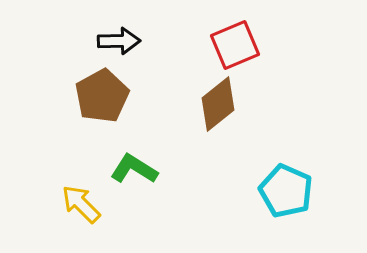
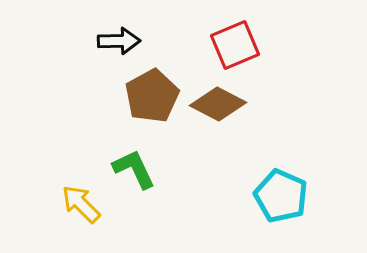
brown pentagon: moved 50 px right
brown diamond: rotated 66 degrees clockwise
green L-shape: rotated 33 degrees clockwise
cyan pentagon: moved 5 px left, 5 px down
